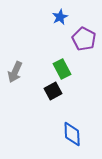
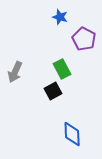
blue star: rotated 28 degrees counterclockwise
